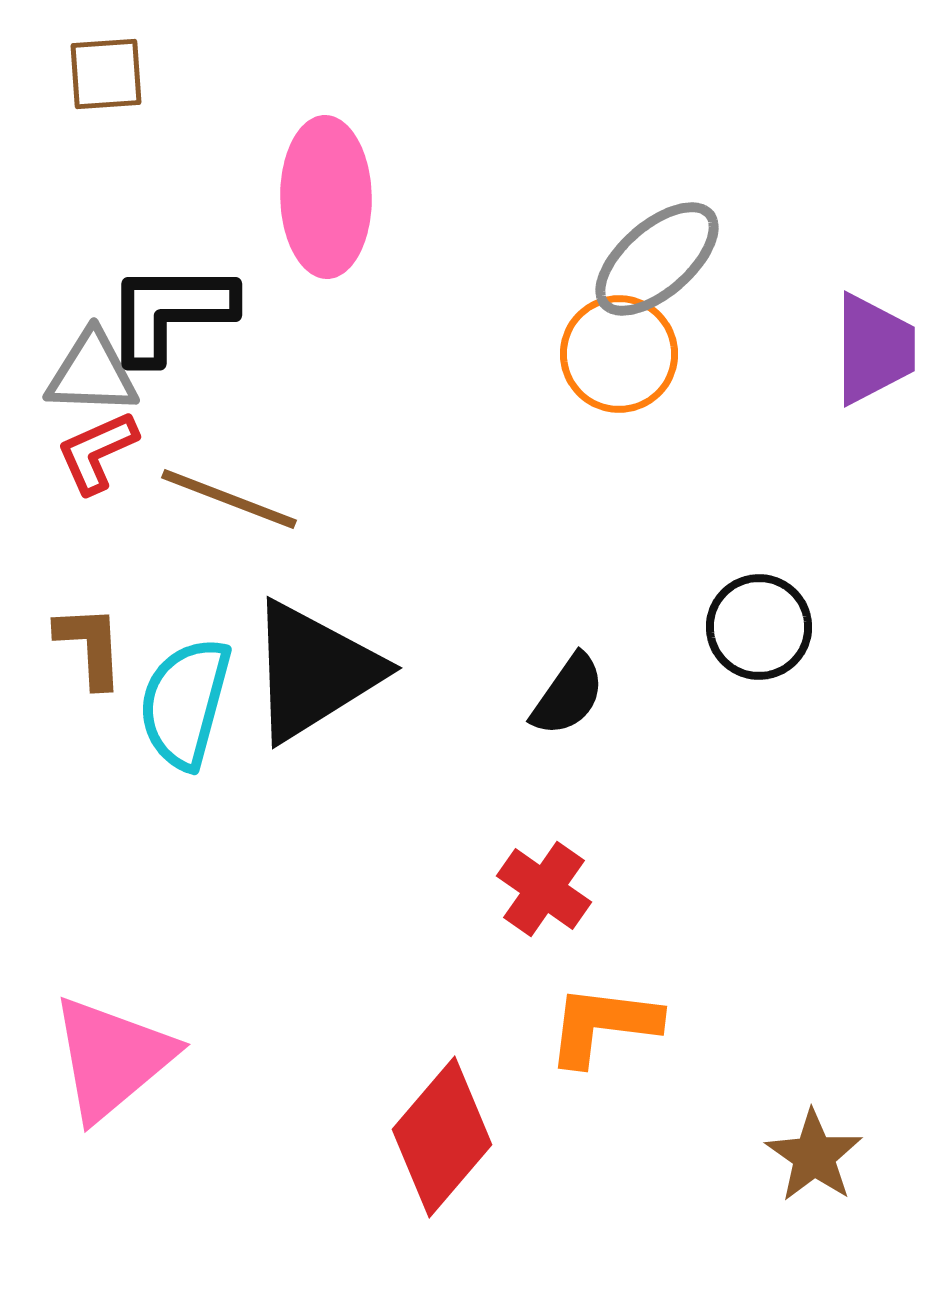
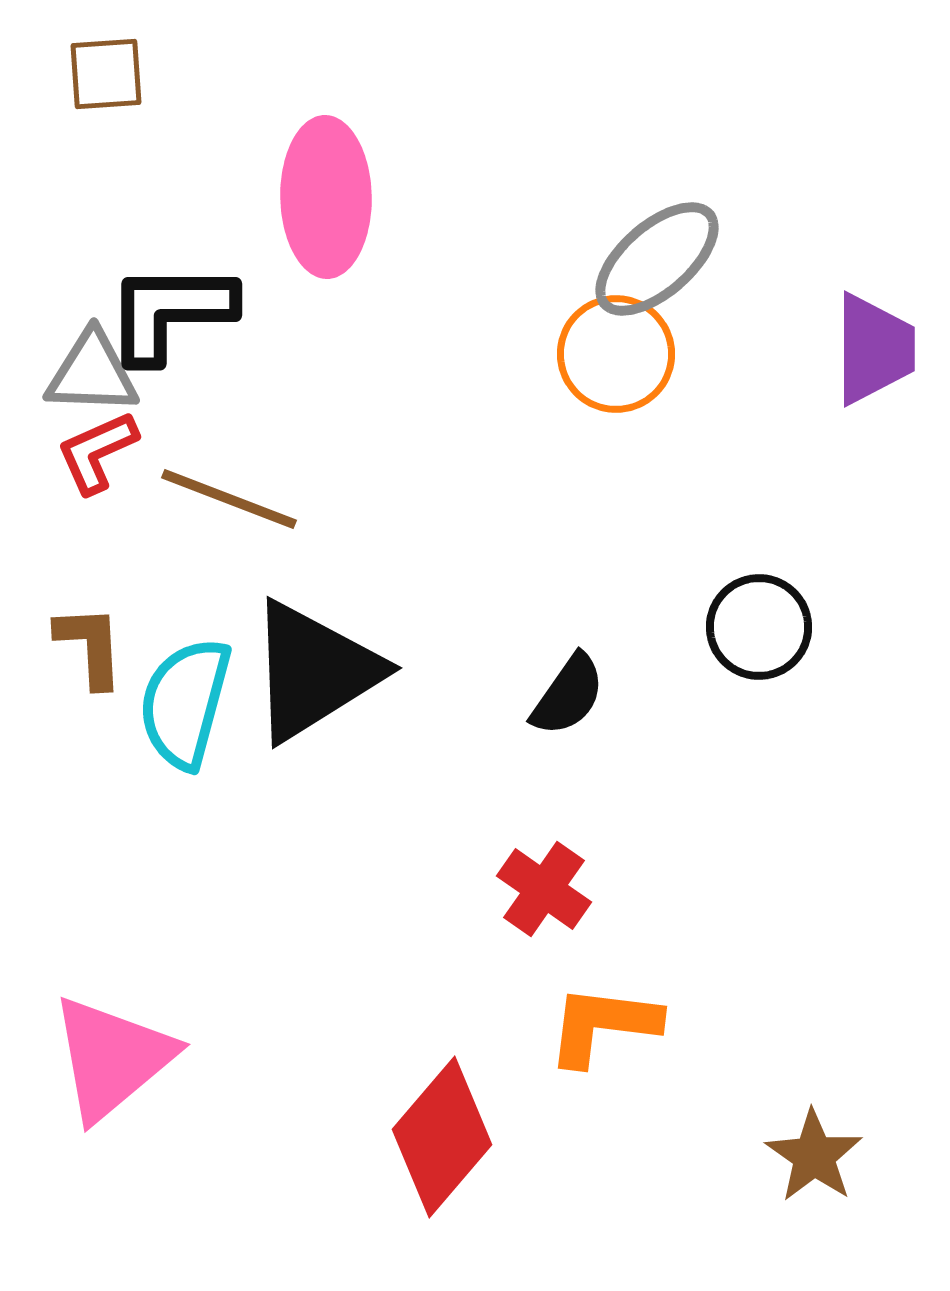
orange circle: moved 3 px left
